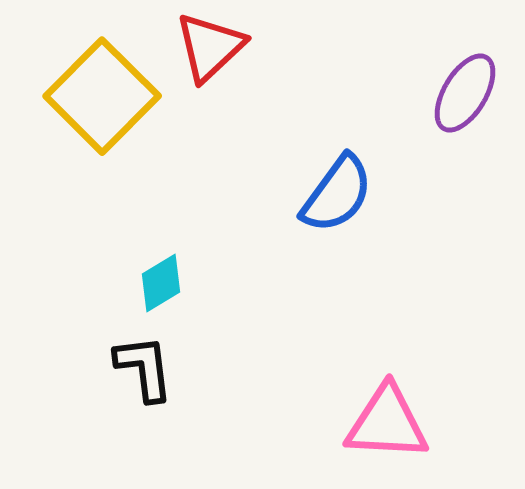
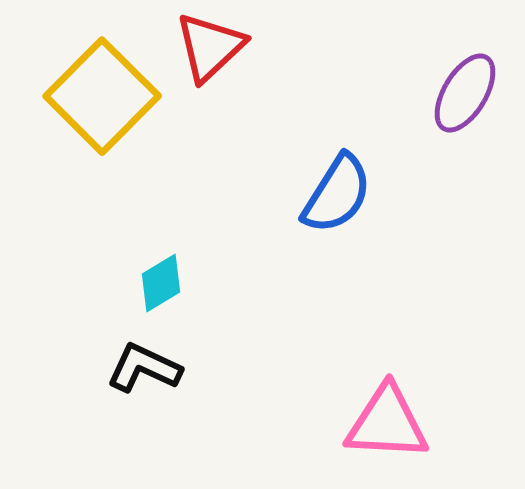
blue semicircle: rotated 4 degrees counterclockwise
black L-shape: rotated 58 degrees counterclockwise
